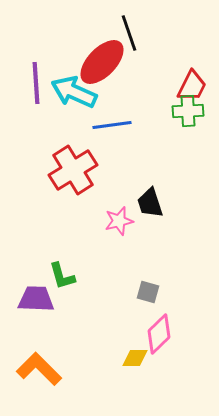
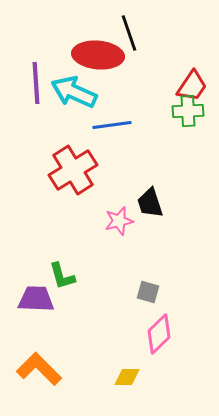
red ellipse: moved 4 px left, 7 px up; rotated 51 degrees clockwise
red trapezoid: rotated 8 degrees clockwise
yellow diamond: moved 8 px left, 19 px down
